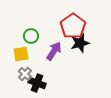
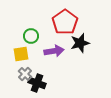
red pentagon: moved 8 px left, 4 px up
purple arrow: rotated 48 degrees clockwise
